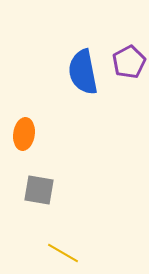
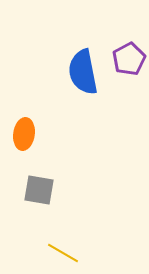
purple pentagon: moved 3 px up
